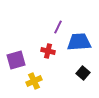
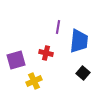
purple line: rotated 16 degrees counterclockwise
blue trapezoid: moved 1 px up; rotated 100 degrees clockwise
red cross: moved 2 px left, 2 px down
